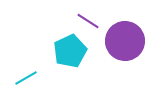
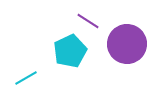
purple circle: moved 2 px right, 3 px down
